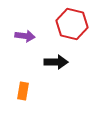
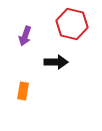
purple arrow: rotated 102 degrees clockwise
